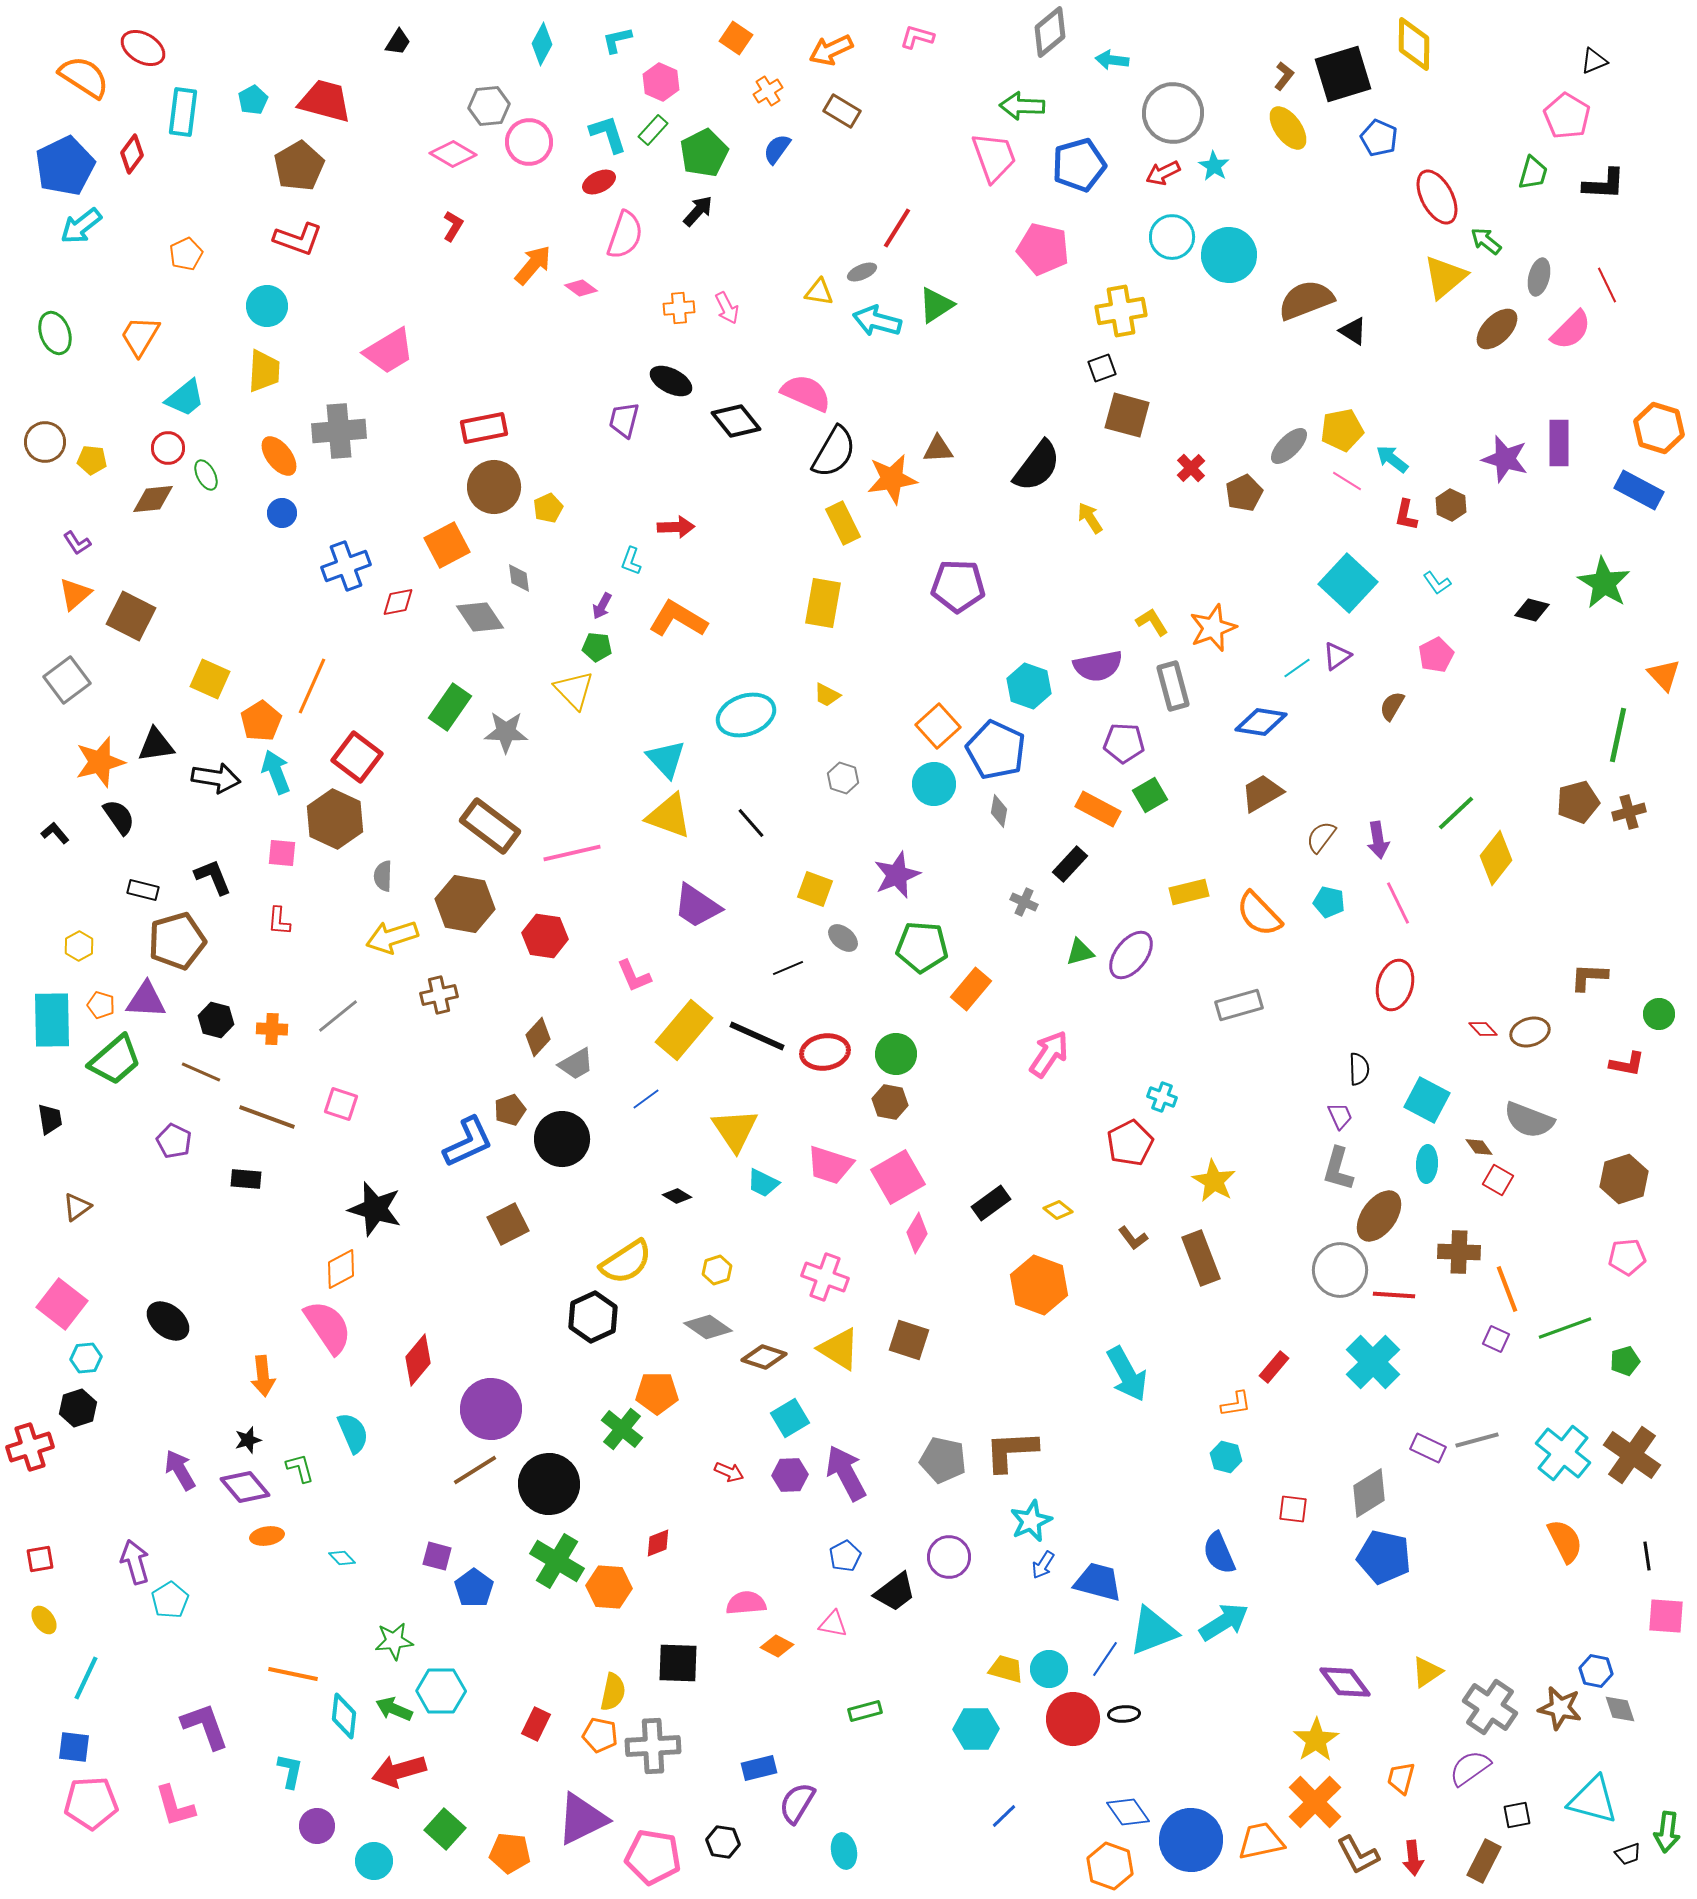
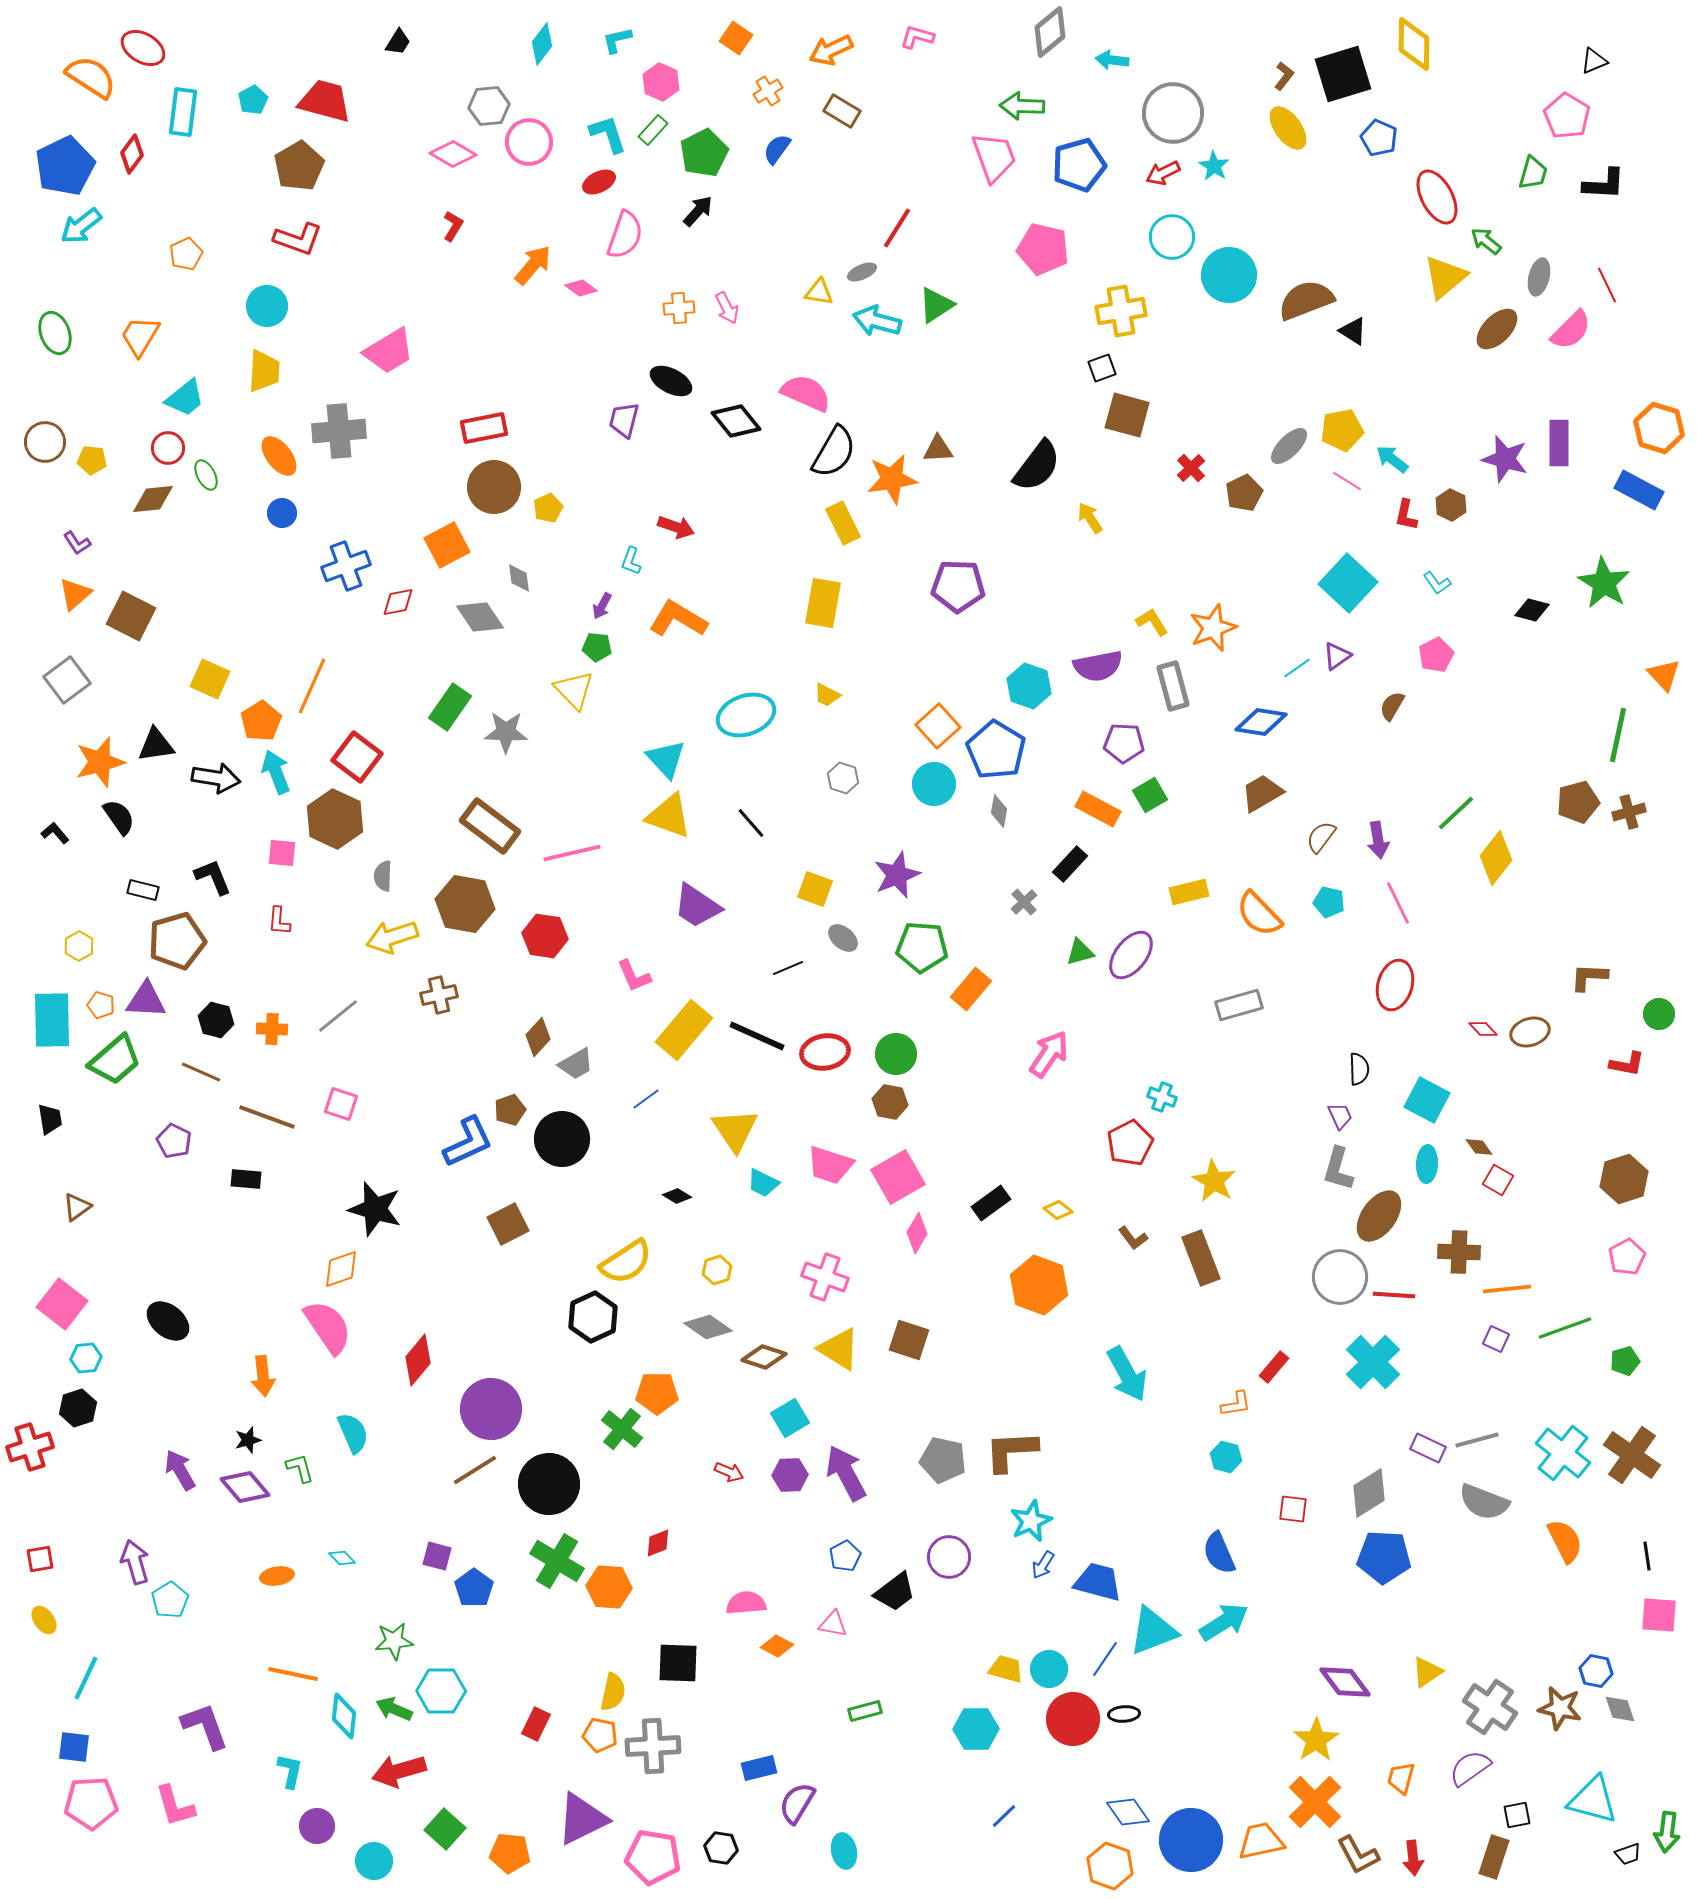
cyan diamond at (542, 44): rotated 9 degrees clockwise
orange semicircle at (84, 77): moved 7 px right
cyan circle at (1229, 255): moved 20 px down
red arrow at (676, 527): rotated 21 degrees clockwise
blue pentagon at (996, 750): rotated 6 degrees clockwise
gray cross at (1024, 902): rotated 24 degrees clockwise
gray semicircle at (1529, 1120): moved 45 px left, 382 px down
pink pentagon at (1627, 1257): rotated 24 degrees counterclockwise
orange diamond at (341, 1269): rotated 9 degrees clockwise
gray circle at (1340, 1270): moved 7 px down
orange line at (1507, 1289): rotated 75 degrees counterclockwise
orange ellipse at (267, 1536): moved 10 px right, 40 px down
blue pentagon at (1384, 1557): rotated 10 degrees counterclockwise
pink square at (1666, 1616): moved 7 px left, 1 px up
black hexagon at (723, 1842): moved 2 px left, 6 px down
brown rectangle at (1484, 1861): moved 10 px right, 4 px up; rotated 9 degrees counterclockwise
